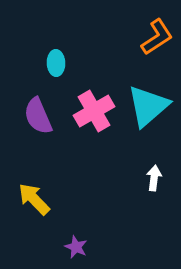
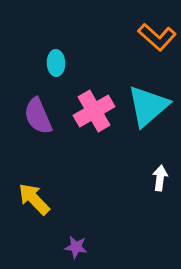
orange L-shape: rotated 75 degrees clockwise
white arrow: moved 6 px right
purple star: rotated 15 degrees counterclockwise
